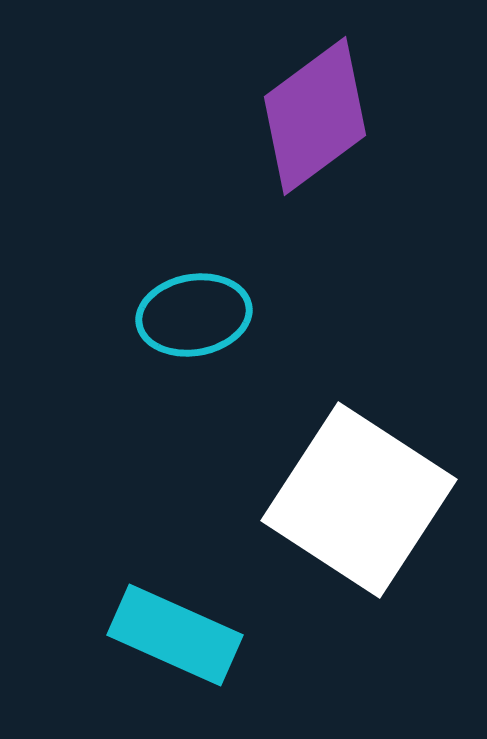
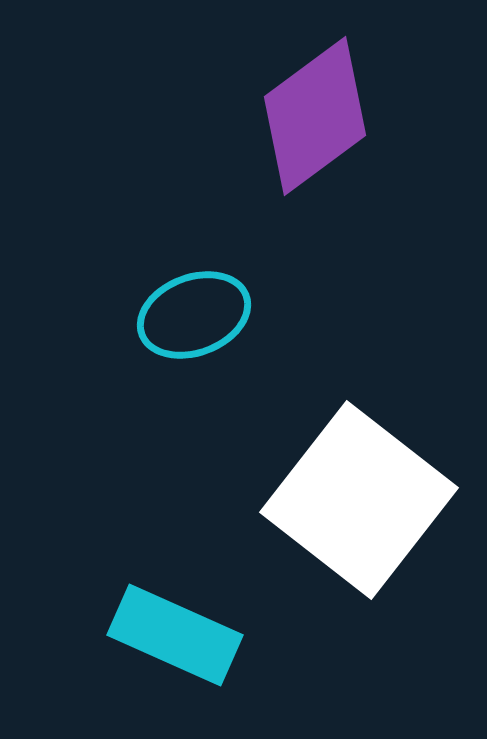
cyan ellipse: rotated 11 degrees counterclockwise
white square: rotated 5 degrees clockwise
